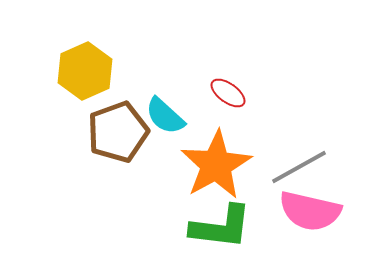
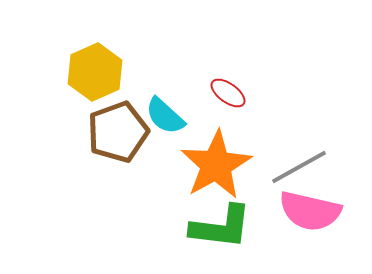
yellow hexagon: moved 10 px right, 1 px down
